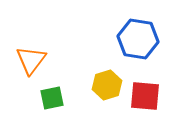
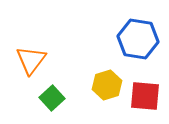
green square: rotated 30 degrees counterclockwise
